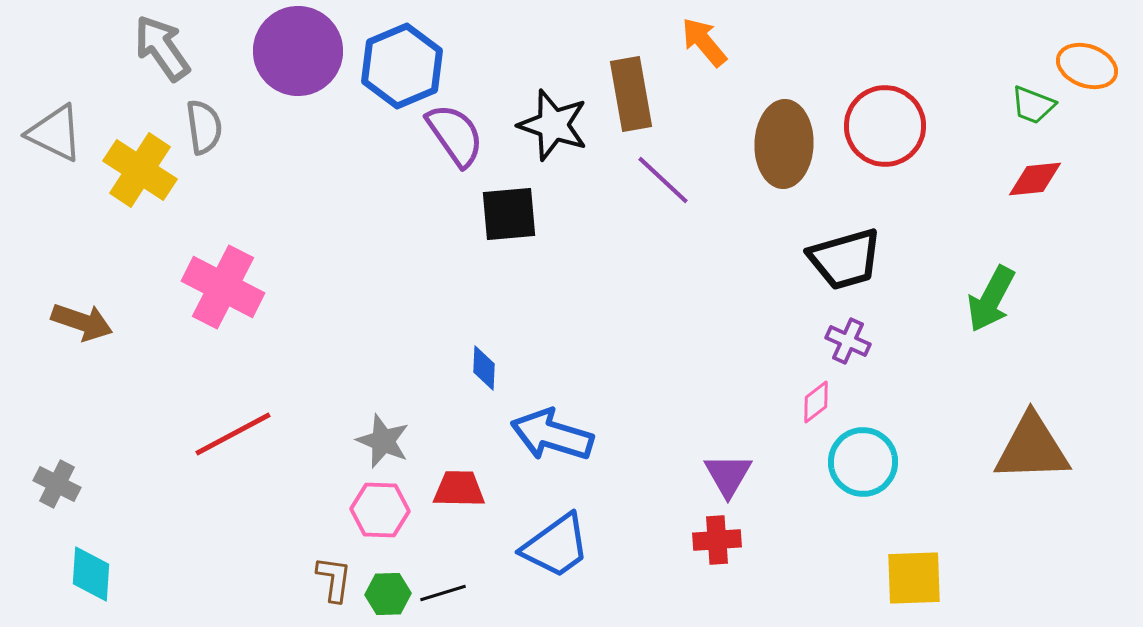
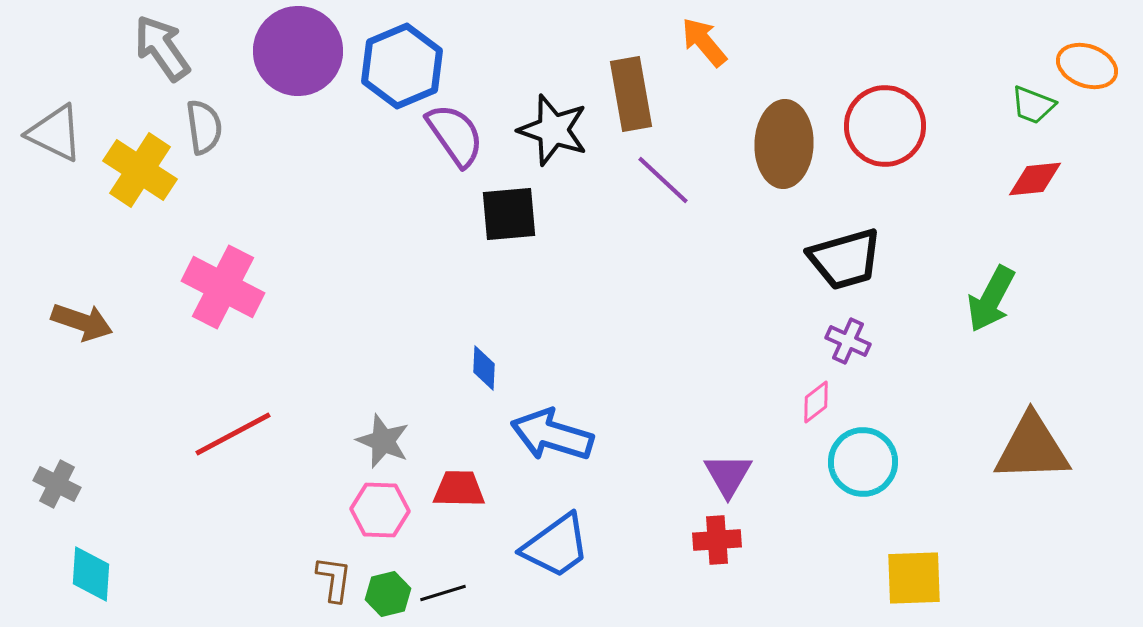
black star: moved 5 px down
green hexagon: rotated 12 degrees counterclockwise
